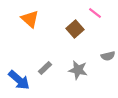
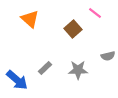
brown square: moved 2 px left
gray star: rotated 12 degrees counterclockwise
blue arrow: moved 2 px left
